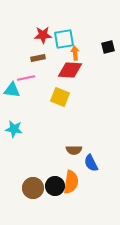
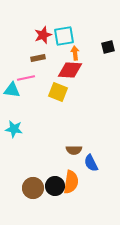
red star: rotated 18 degrees counterclockwise
cyan square: moved 3 px up
yellow square: moved 2 px left, 5 px up
